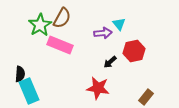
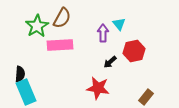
green star: moved 3 px left, 1 px down
purple arrow: rotated 84 degrees counterclockwise
pink rectangle: rotated 25 degrees counterclockwise
cyan rectangle: moved 3 px left, 1 px down
